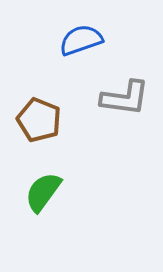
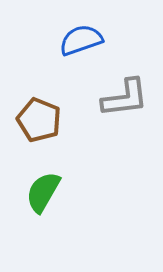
gray L-shape: rotated 15 degrees counterclockwise
green semicircle: rotated 6 degrees counterclockwise
